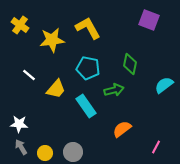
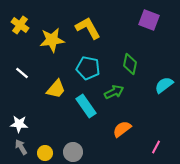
white line: moved 7 px left, 2 px up
green arrow: moved 2 px down; rotated 12 degrees counterclockwise
